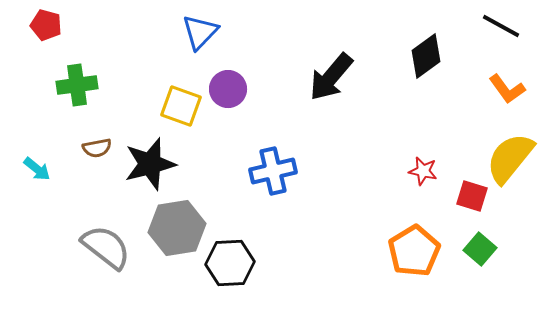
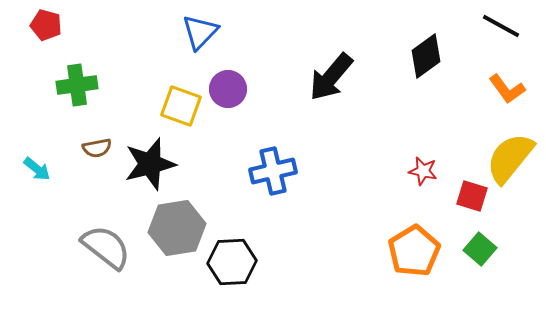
black hexagon: moved 2 px right, 1 px up
